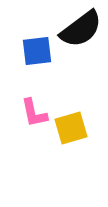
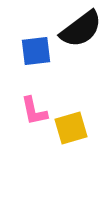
blue square: moved 1 px left
pink L-shape: moved 2 px up
